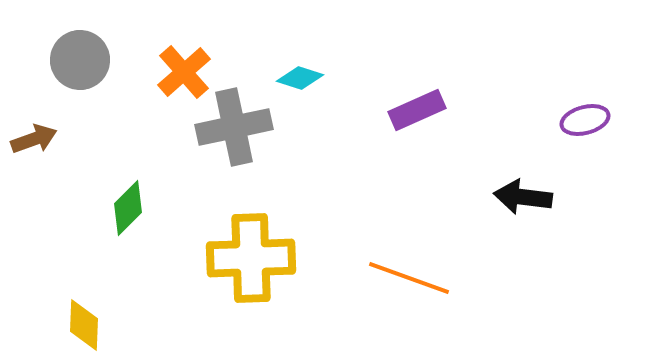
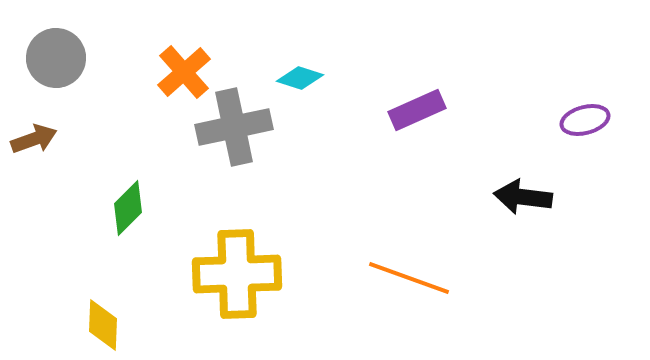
gray circle: moved 24 px left, 2 px up
yellow cross: moved 14 px left, 16 px down
yellow diamond: moved 19 px right
